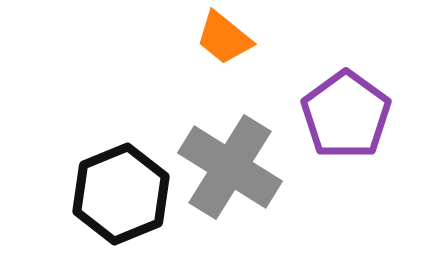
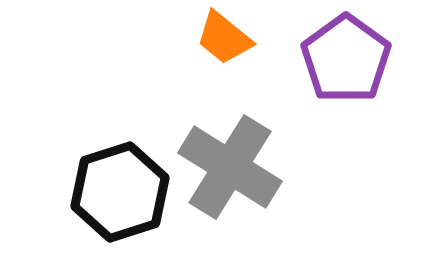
purple pentagon: moved 56 px up
black hexagon: moved 1 px left, 2 px up; rotated 4 degrees clockwise
